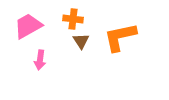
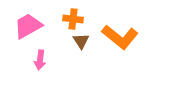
orange L-shape: rotated 129 degrees counterclockwise
